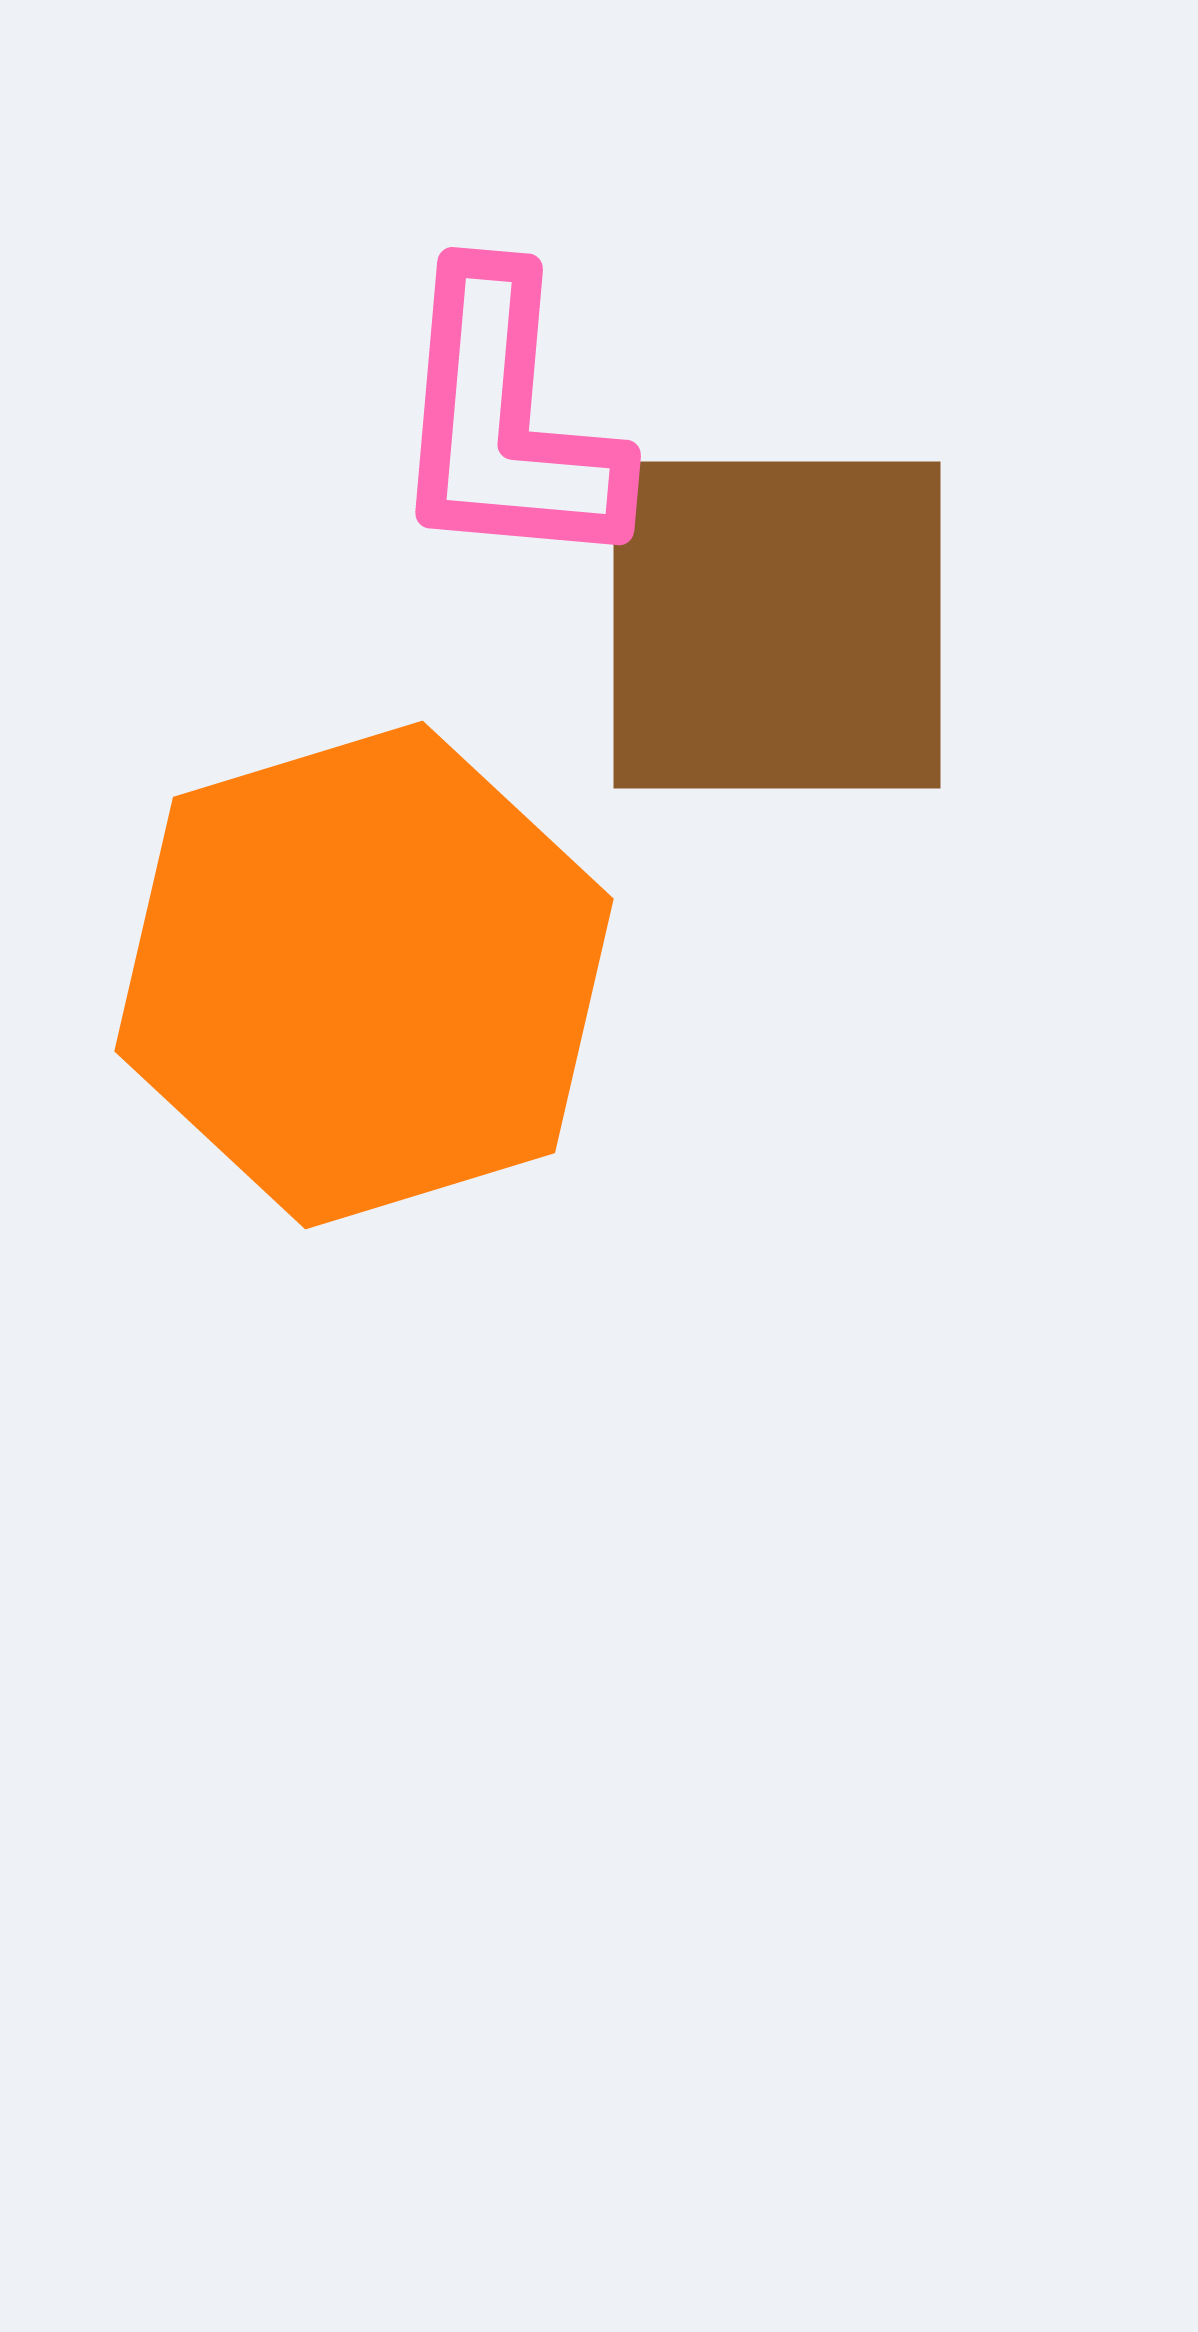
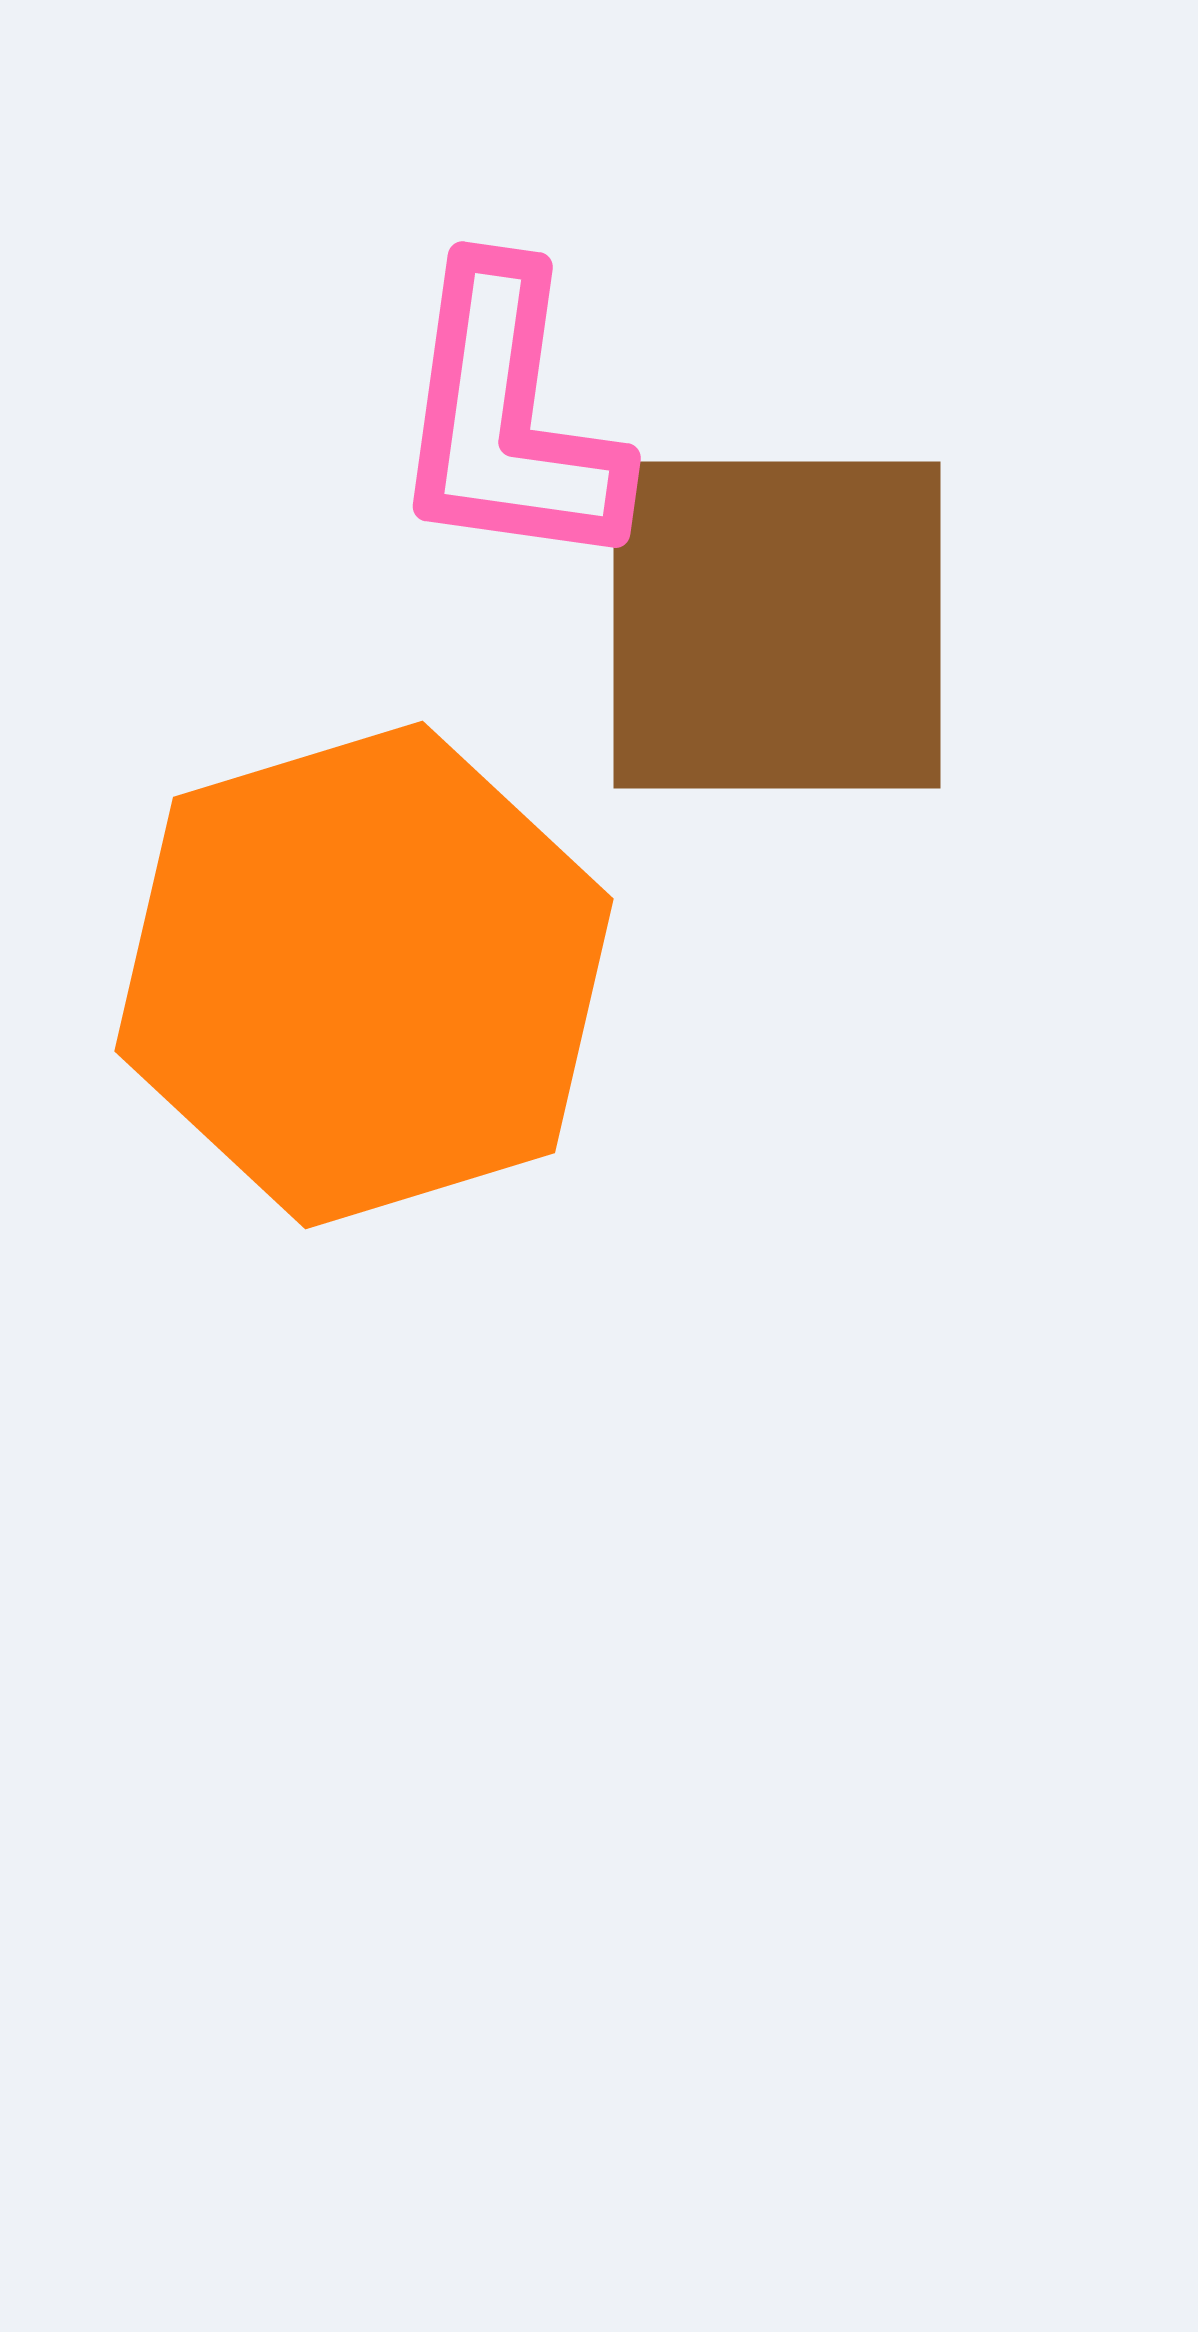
pink L-shape: moved 2 px right, 3 px up; rotated 3 degrees clockwise
